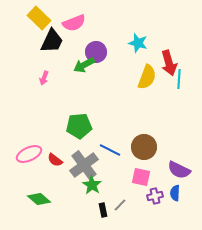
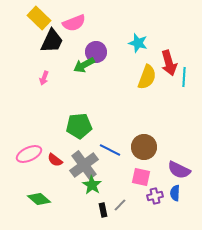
cyan line: moved 5 px right, 2 px up
